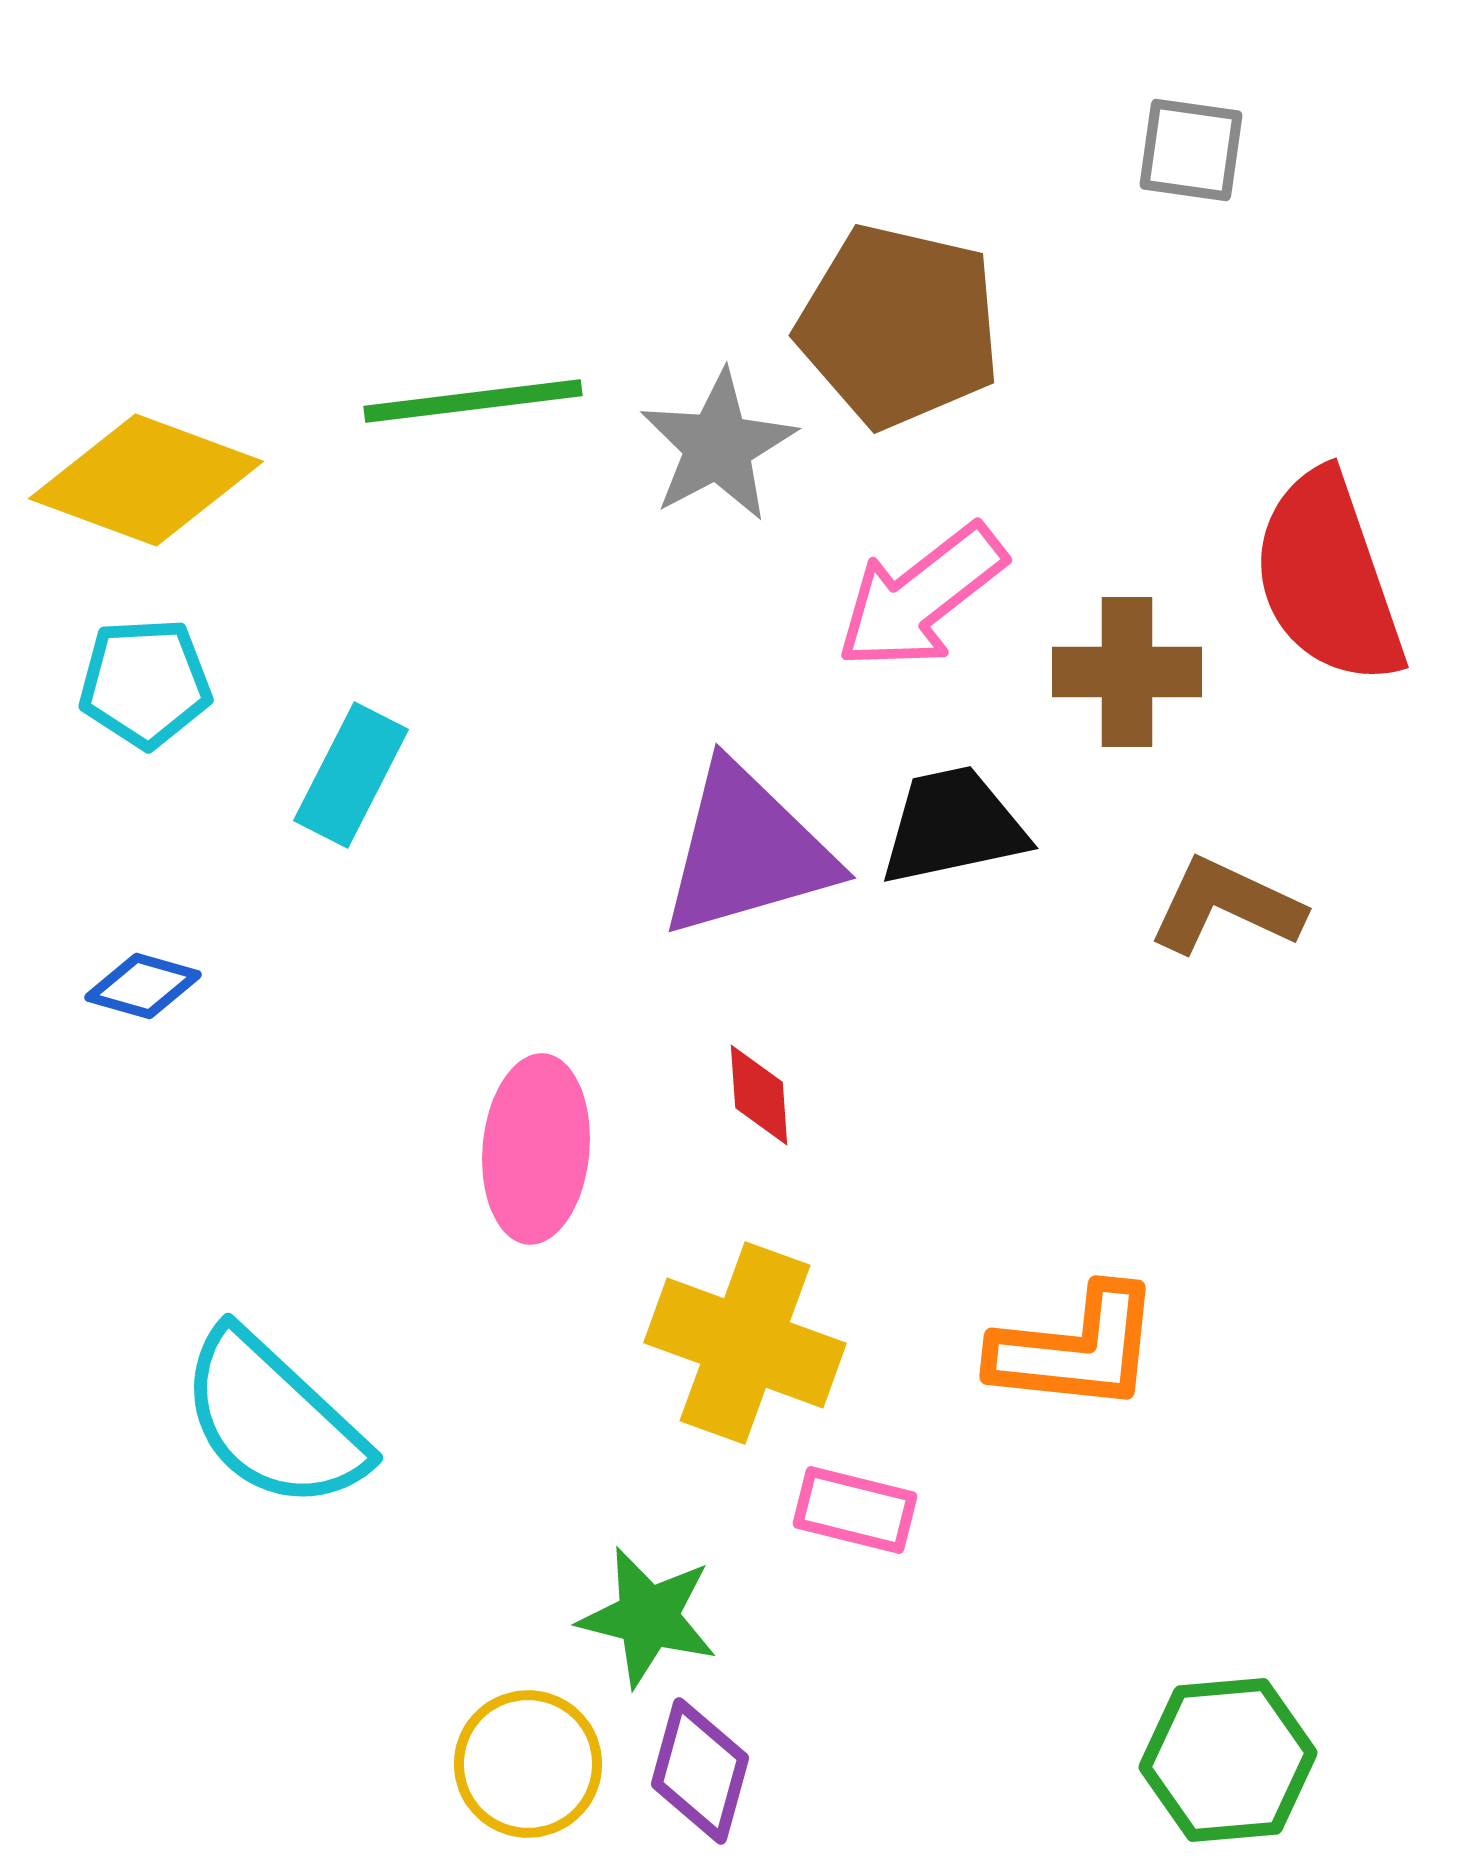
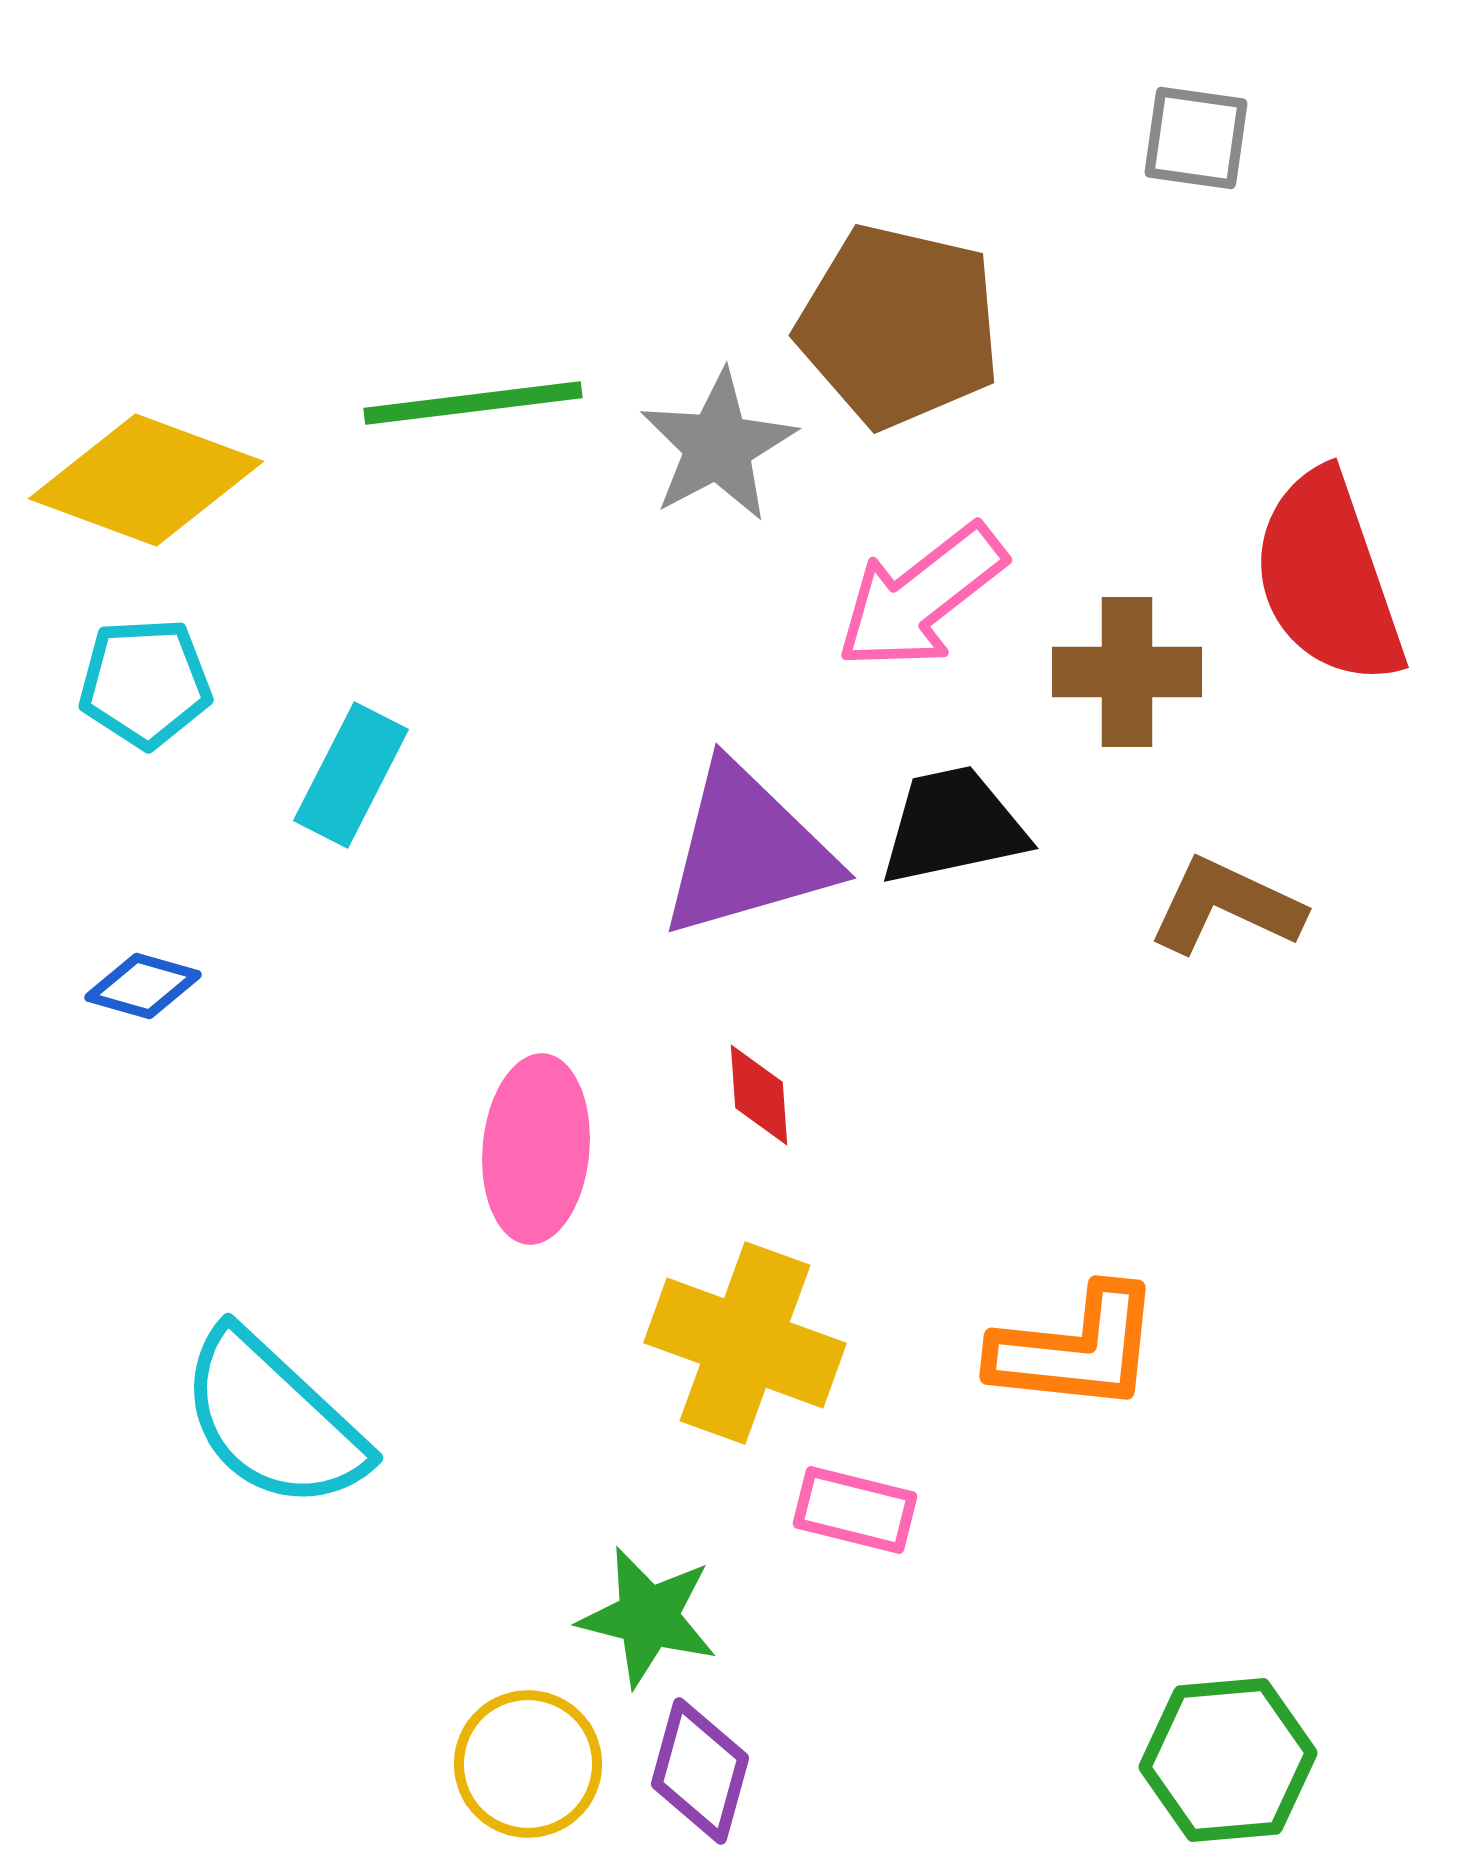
gray square: moved 5 px right, 12 px up
green line: moved 2 px down
